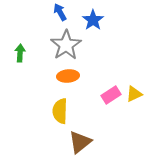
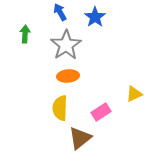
blue star: moved 2 px right, 3 px up
green arrow: moved 5 px right, 19 px up
pink rectangle: moved 10 px left, 17 px down
yellow semicircle: moved 3 px up
brown triangle: moved 4 px up
